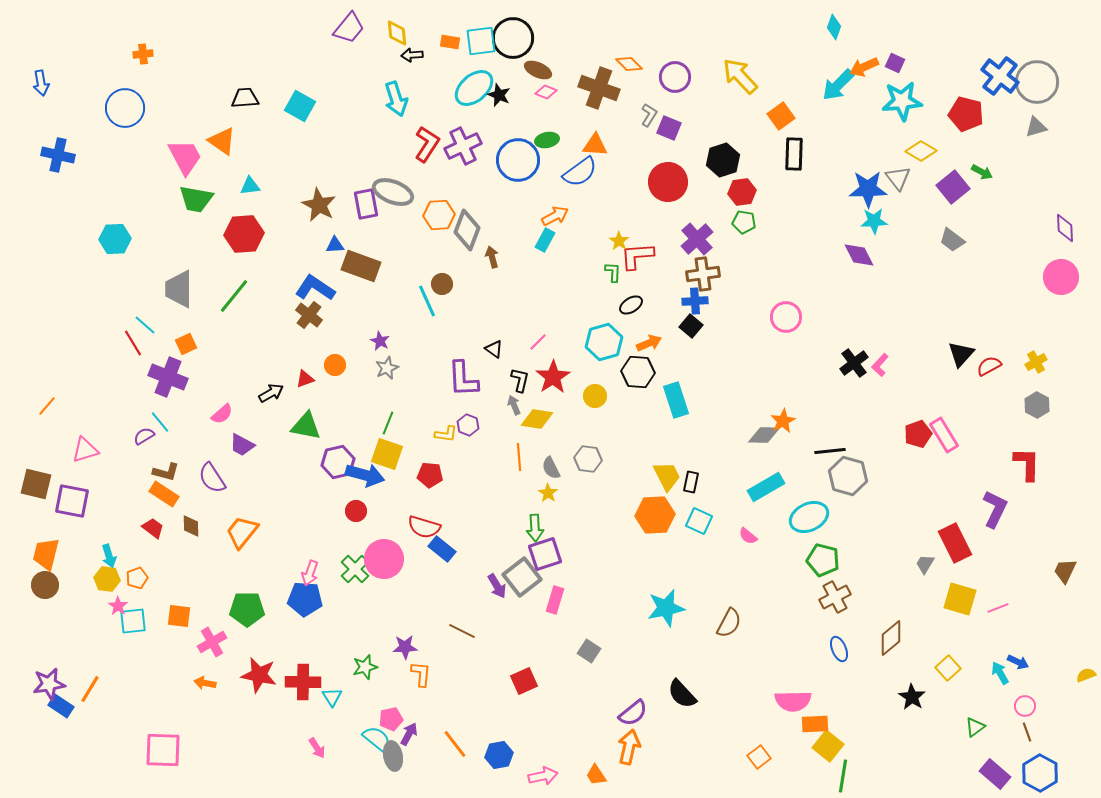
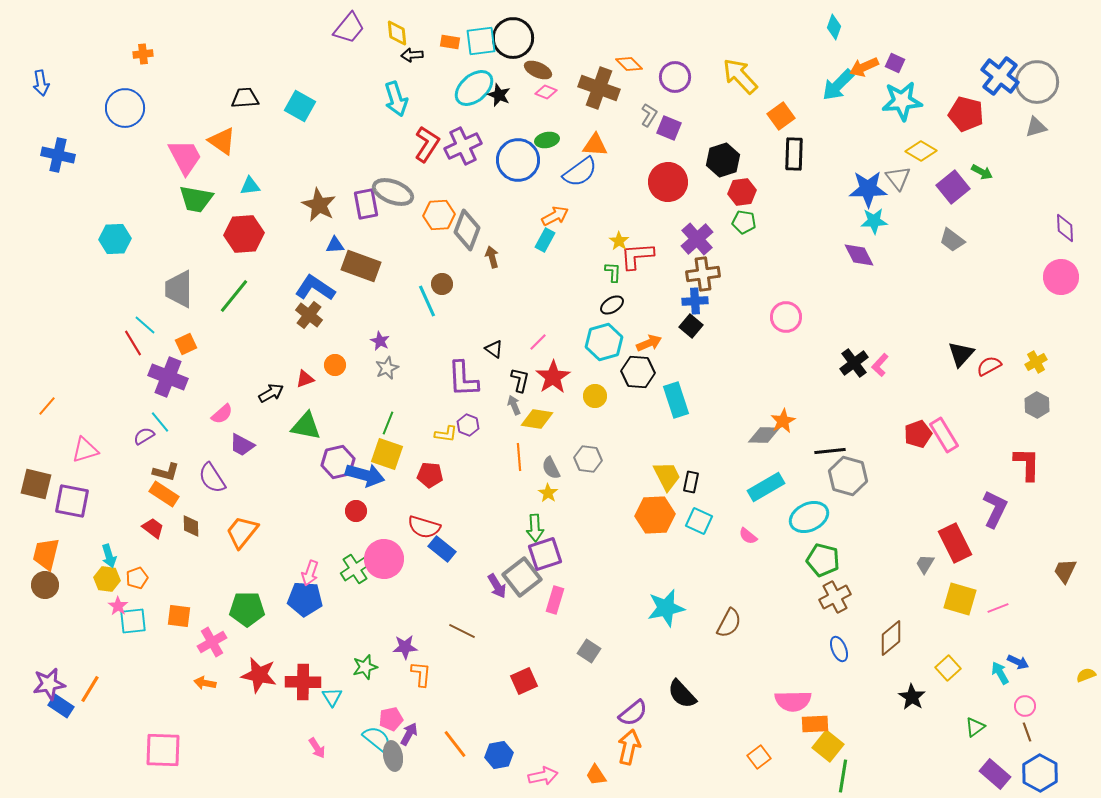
black ellipse at (631, 305): moved 19 px left
green cross at (355, 569): rotated 12 degrees clockwise
